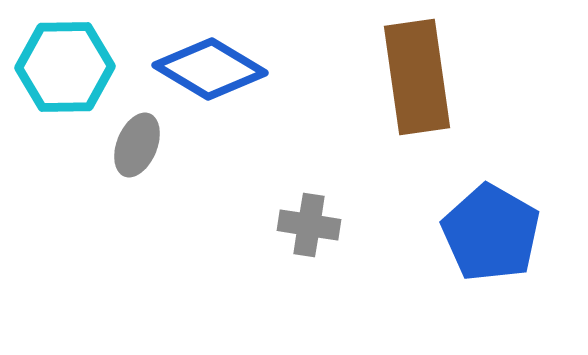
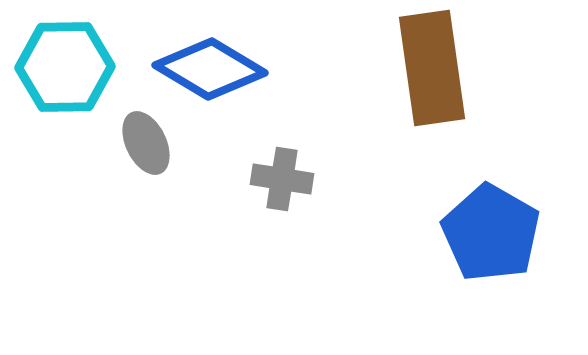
brown rectangle: moved 15 px right, 9 px up
gray ellipse: moved 9 px right, 2 px up; rotated 48 degrees counterclockwise
gray cross: moved 27 px left, 46 px up
